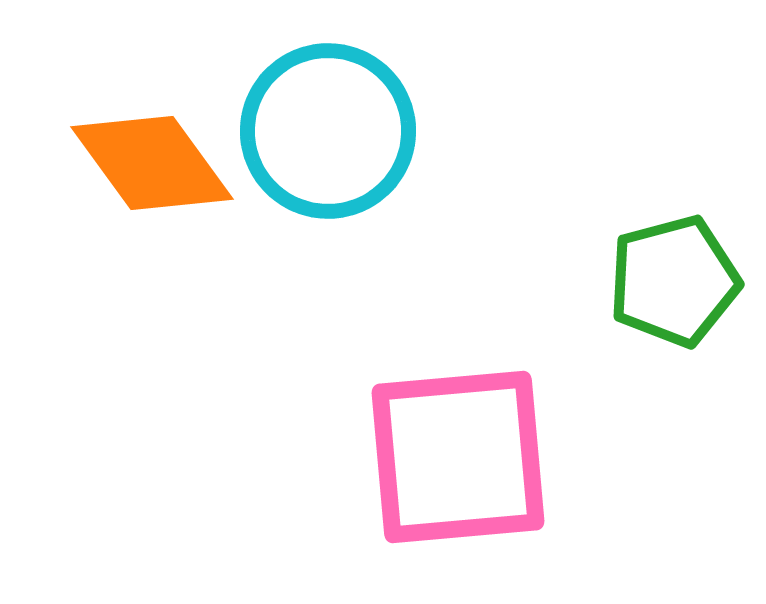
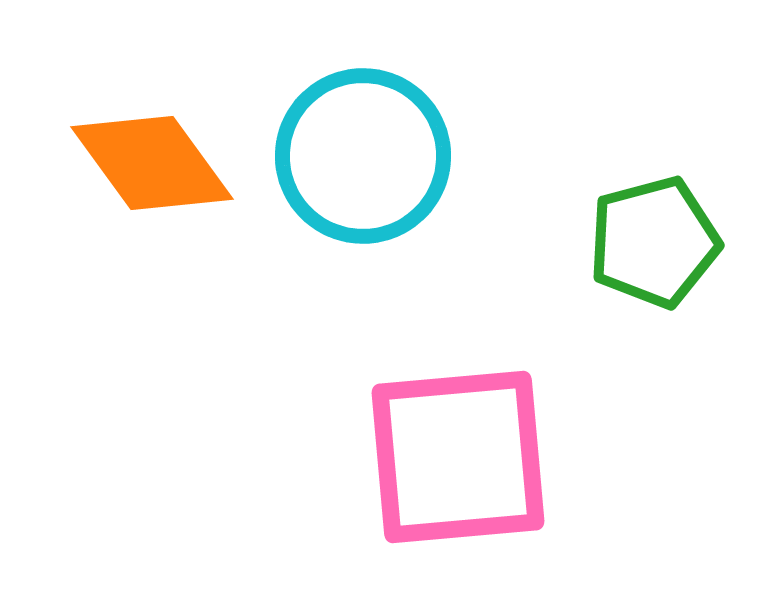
cyan circle: moved 35 px right, 25 px down
green pentagon: moved 20 px left, 39 px up
